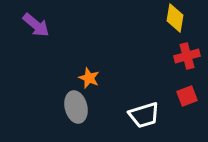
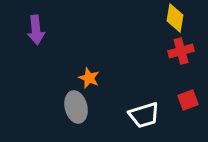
purple arrow: moved 5 px down; rotated 44 degrees clockwise
red cross: moved 6 px left, 5 px up
red square: moved 1 px right, 4 px down
